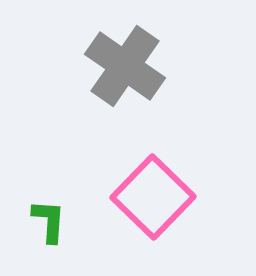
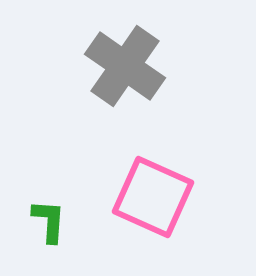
pink square: rotated 20 degrees counterclockwise
